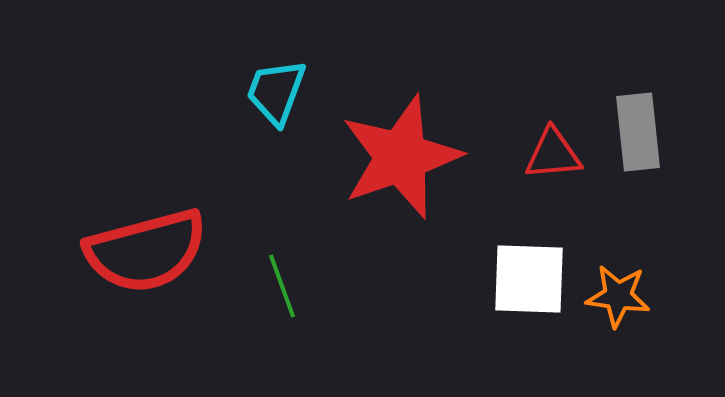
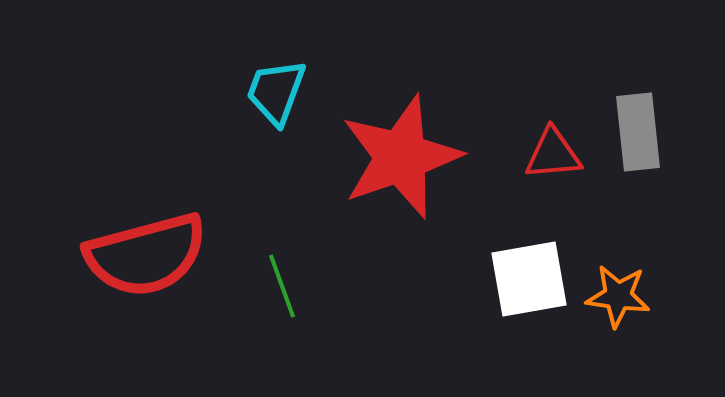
red semicircle: moved 4 px down
white square: rotated 12 degrees counterclockwise
